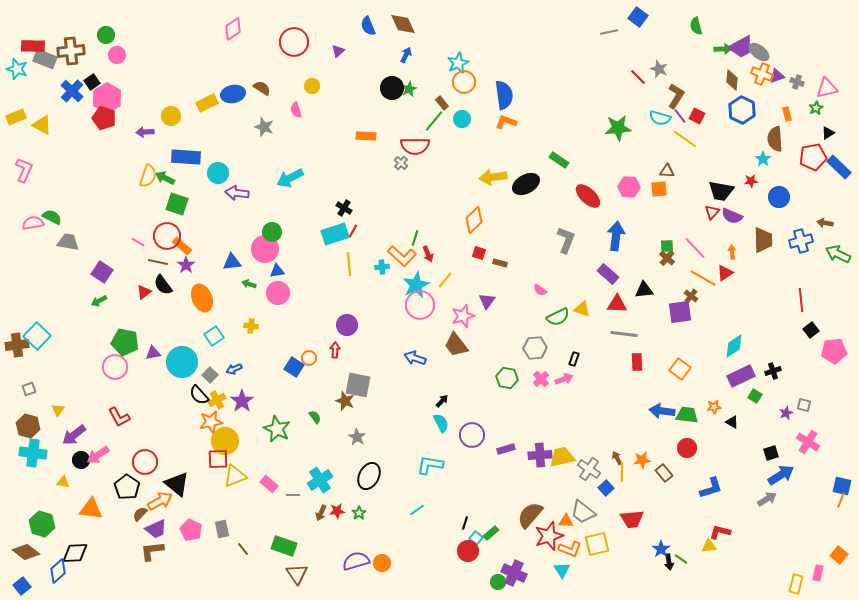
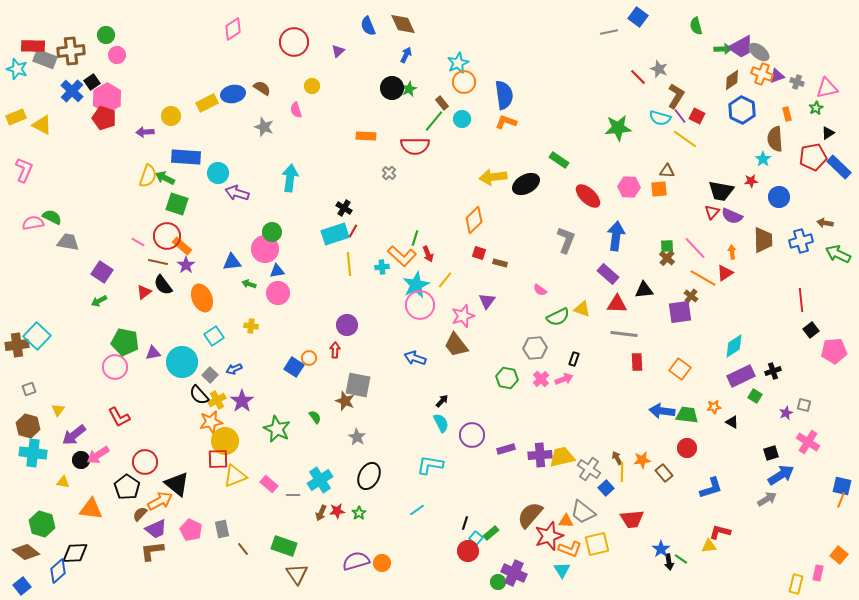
brown diamond at (732, 80): rotated 50 degrees clockwise
gray cross at (401, 163): moved 12 px left, 10 px down
cyan arrow at (290, 178): rotated 124 degrees clockwise
purple arrow at (237, 193): rotated 10 degrees clockwise
